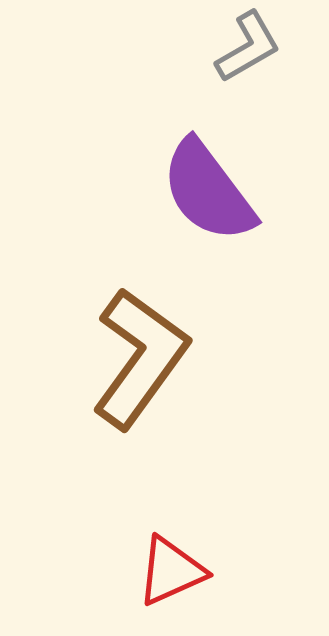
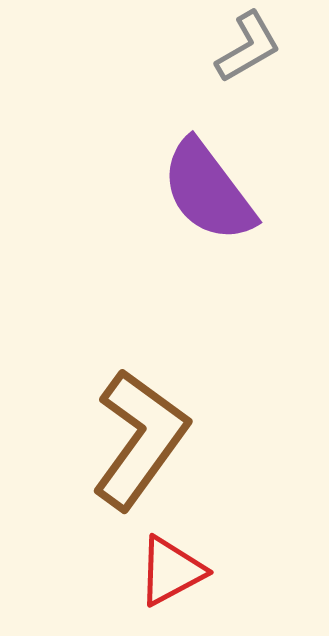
brown L-shape: moved 81 px down
red triangle: rotated 4 degrees counterclockwise
